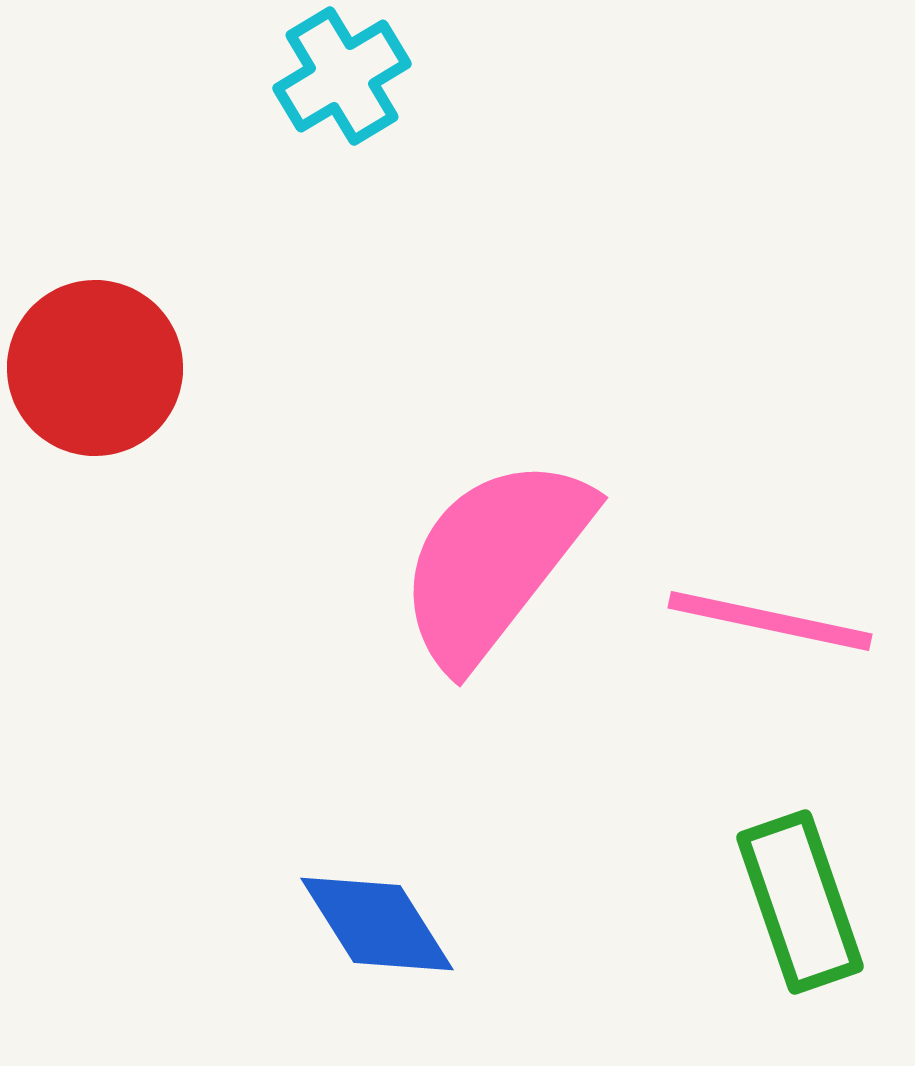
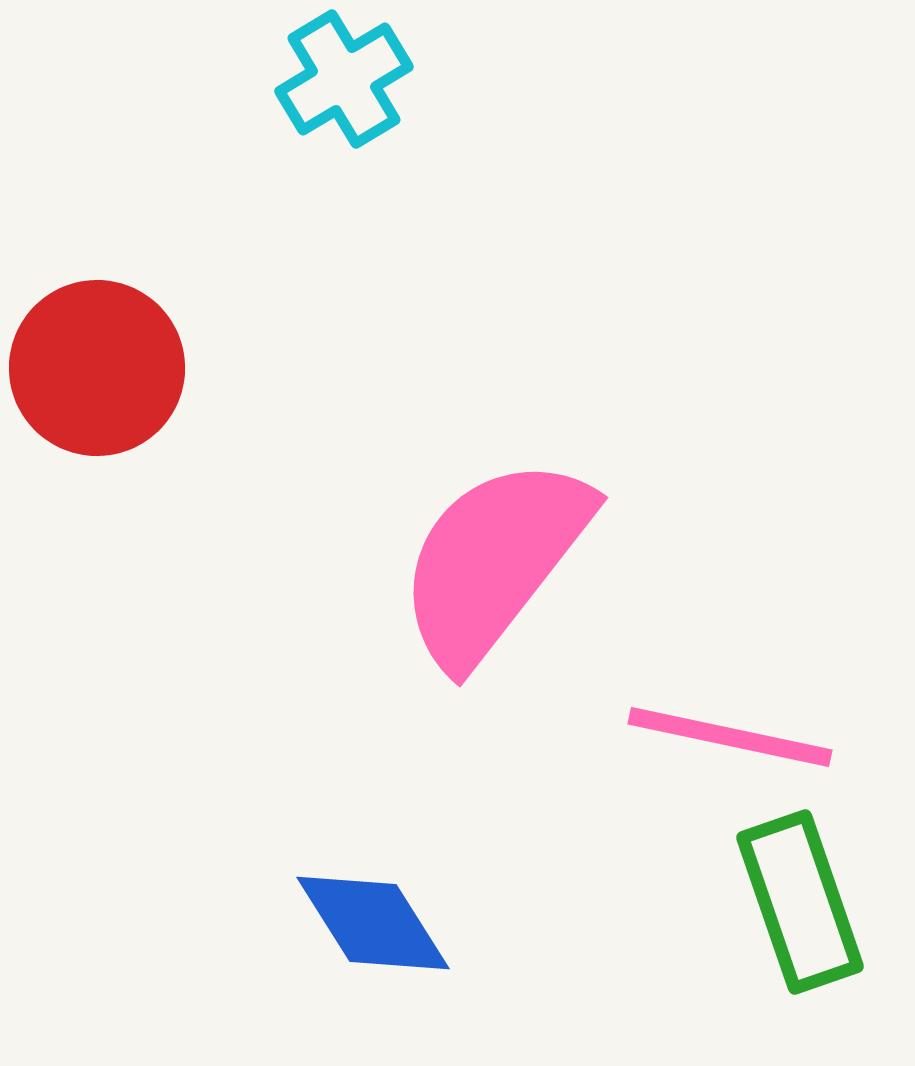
cyan cross: moved 2 px right, 3 px down
red circle: moved 2 px right
pink line: moved 40 px left, 116 px down
blue diamond: moved 4 px left, 1 px up
